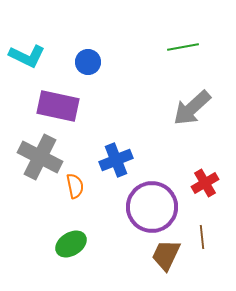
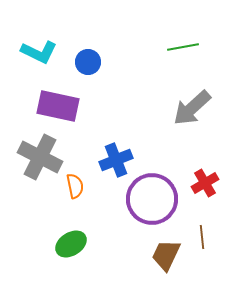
cyan L-shape: moved 12 px right, 4 px up
purple circle: moved 8 px up
